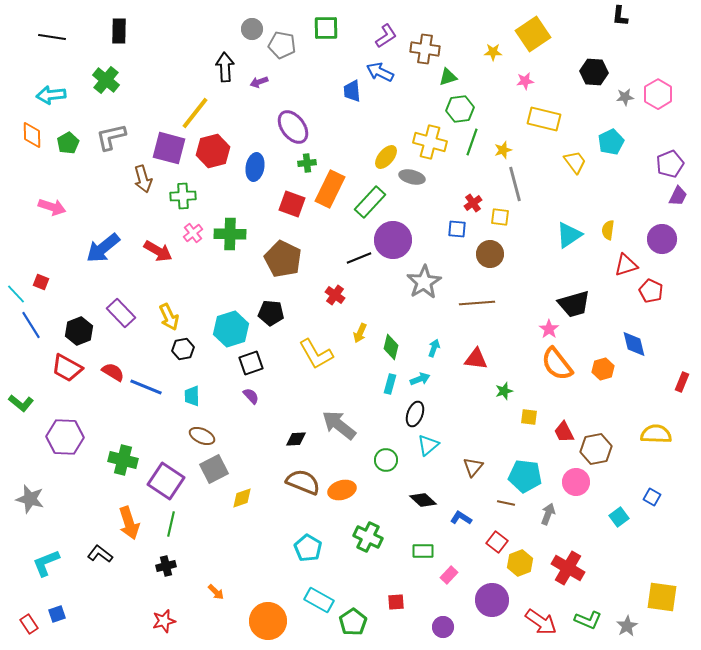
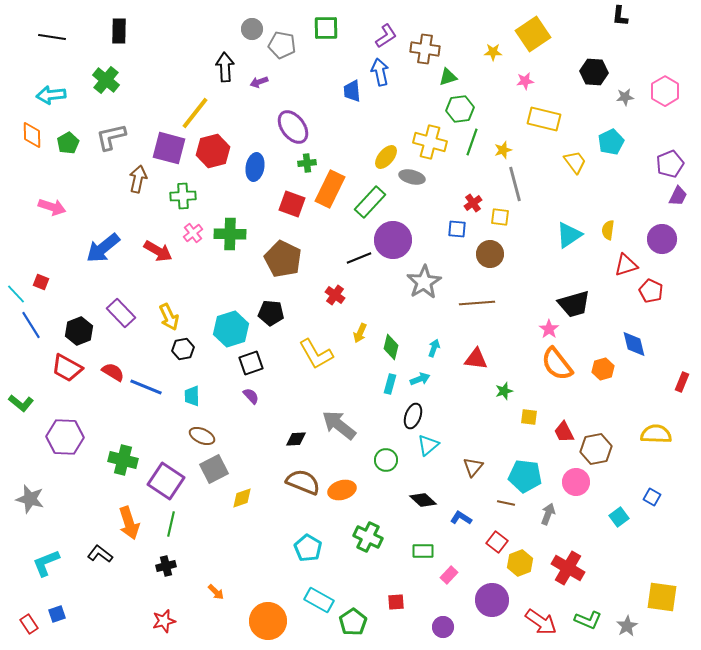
blue arrow at (380, 72): rotated 52 degrees clockwise
pink hexagon at (658, 94): moved 7 px right, 3 px up
brown arrow at (143, 179): moved 5 px left; rotated 152 degrees counterclockwise
black ellipse at (415, 414): moved 2 px left, 2 px down
